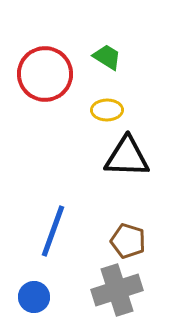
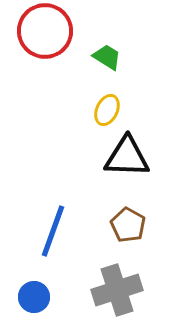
red circle: moved 43 px up
yellow ellipse: rotated 64 degrees counterclockwise
brown pentagon: moved 16 px up; rotated 12 degrees clockwise
